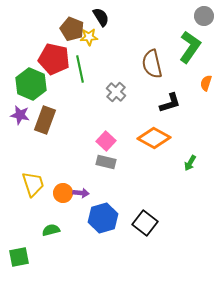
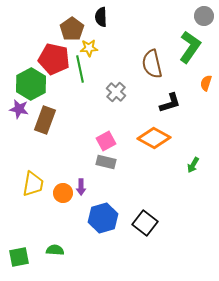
black semicircle: rotated 150 degrees counterclockwise
brown pentagon: rotated 15 degrees clockwise
yellow star: moved 11 px down
green hexagon: rotated 8 degrees clockwise
purple star: moved 1 px left, 6 px up
pink square: rotated 18 degrees clockwise
green arrow: moved 3 px right, 2 px down
yellow trapezoid: rotated 28 degrees clockwise
purple arrow: moved 6 px up; rotated 84 degrees clockwise
green semicircle: moved 4 px right, 20 px down; rotated 18 degrees clockwise
